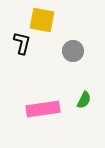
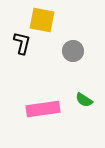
green semicircle: rotated 96 degrees clockwise
